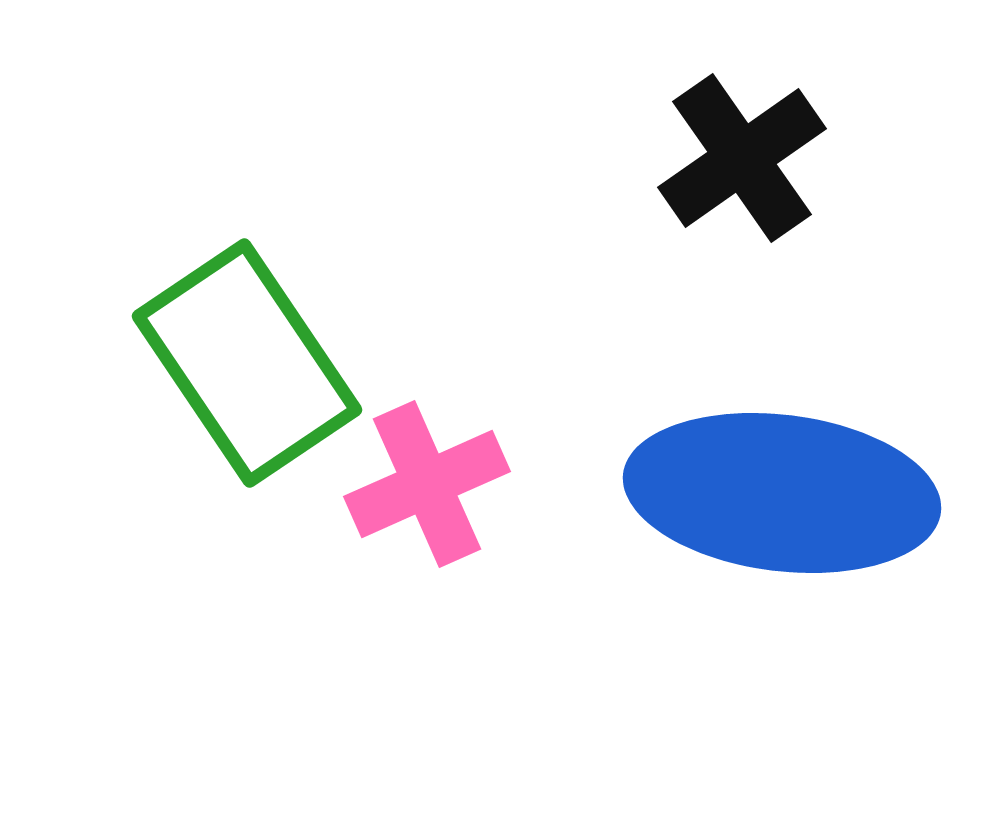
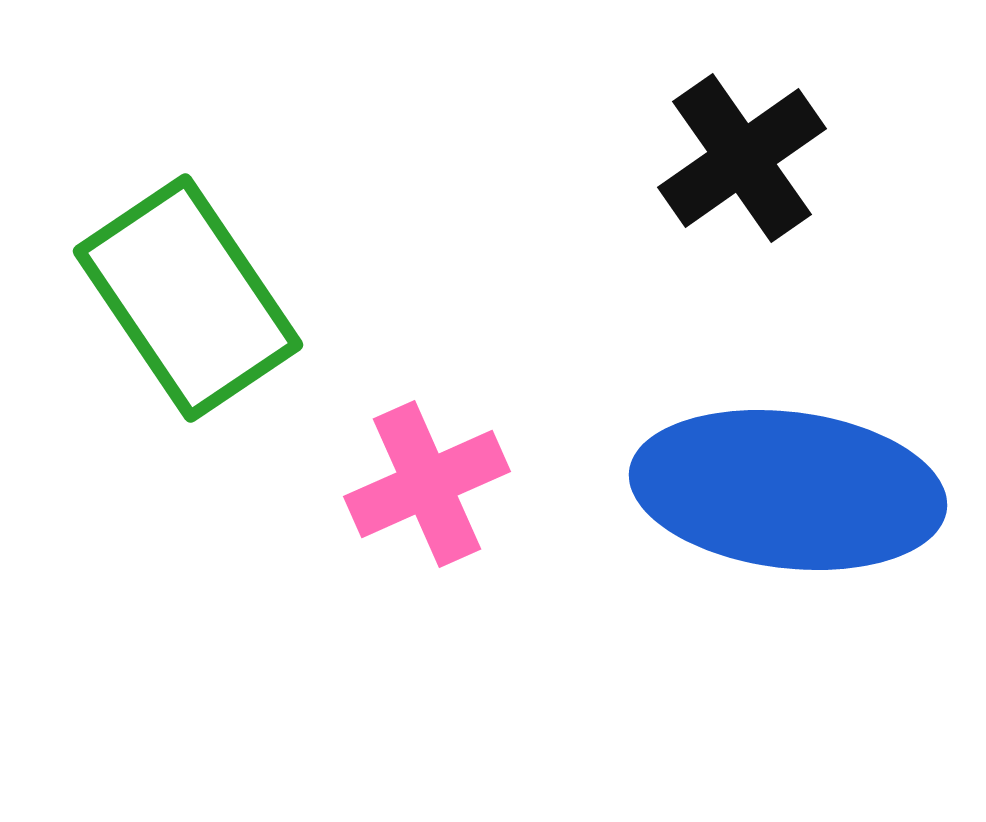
green rectangle: moved 59 px left, 65 px up
blue ellipse: moved 6 px right, 3 px up
